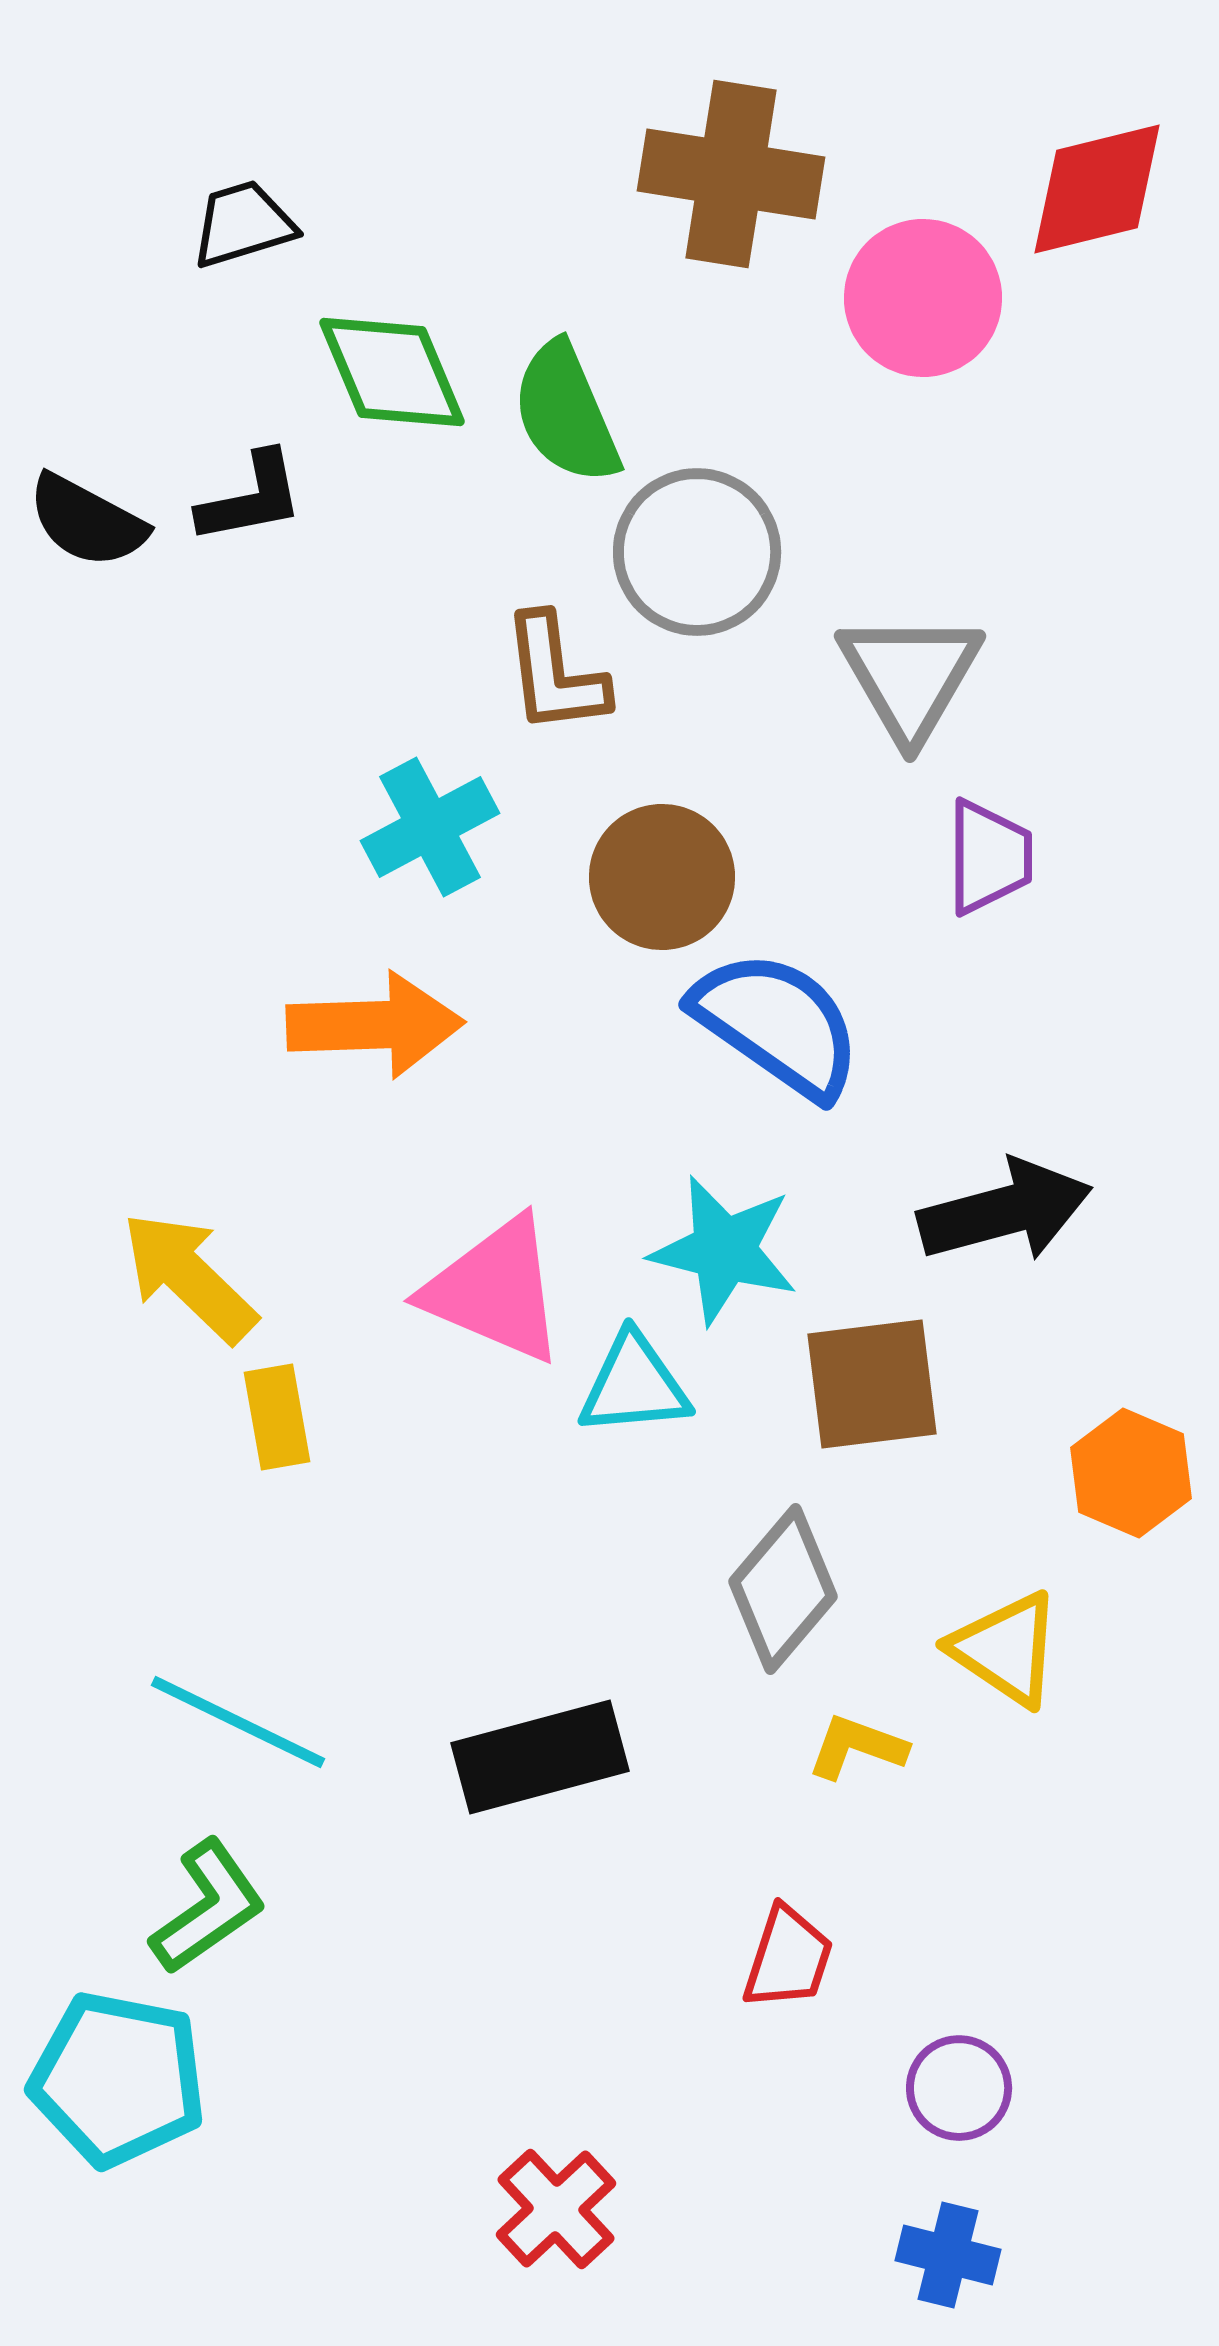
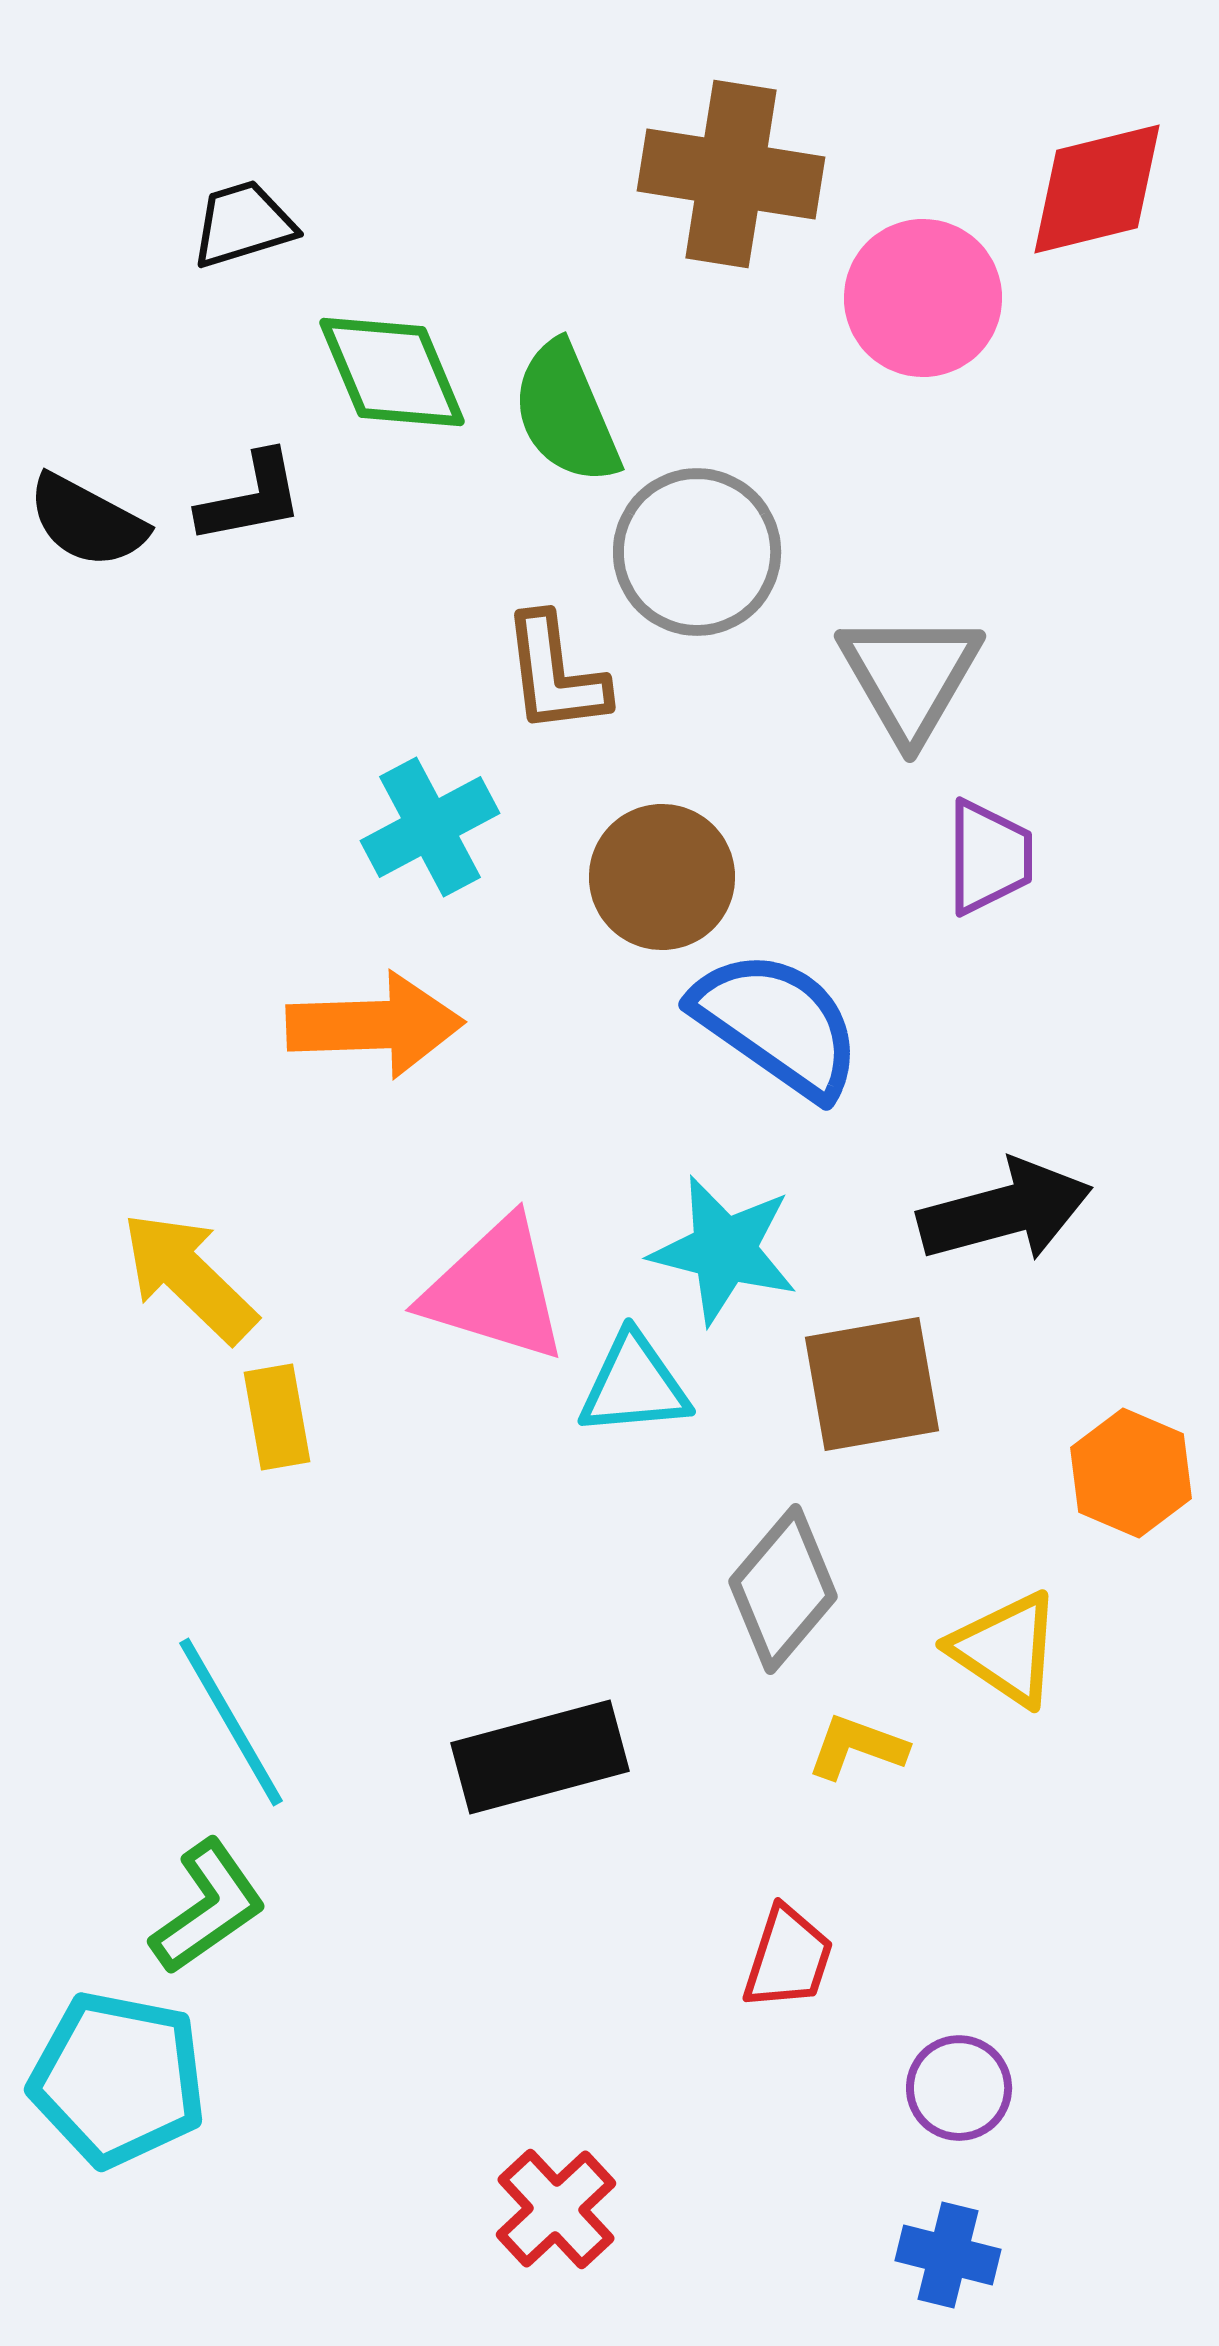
pink triangle: rotated 6 degrees counterclockwise
brown square: rotated 3 degrees counterclockwise
cyan line: moved 7 px left; rotated 34 degrees clockwise
